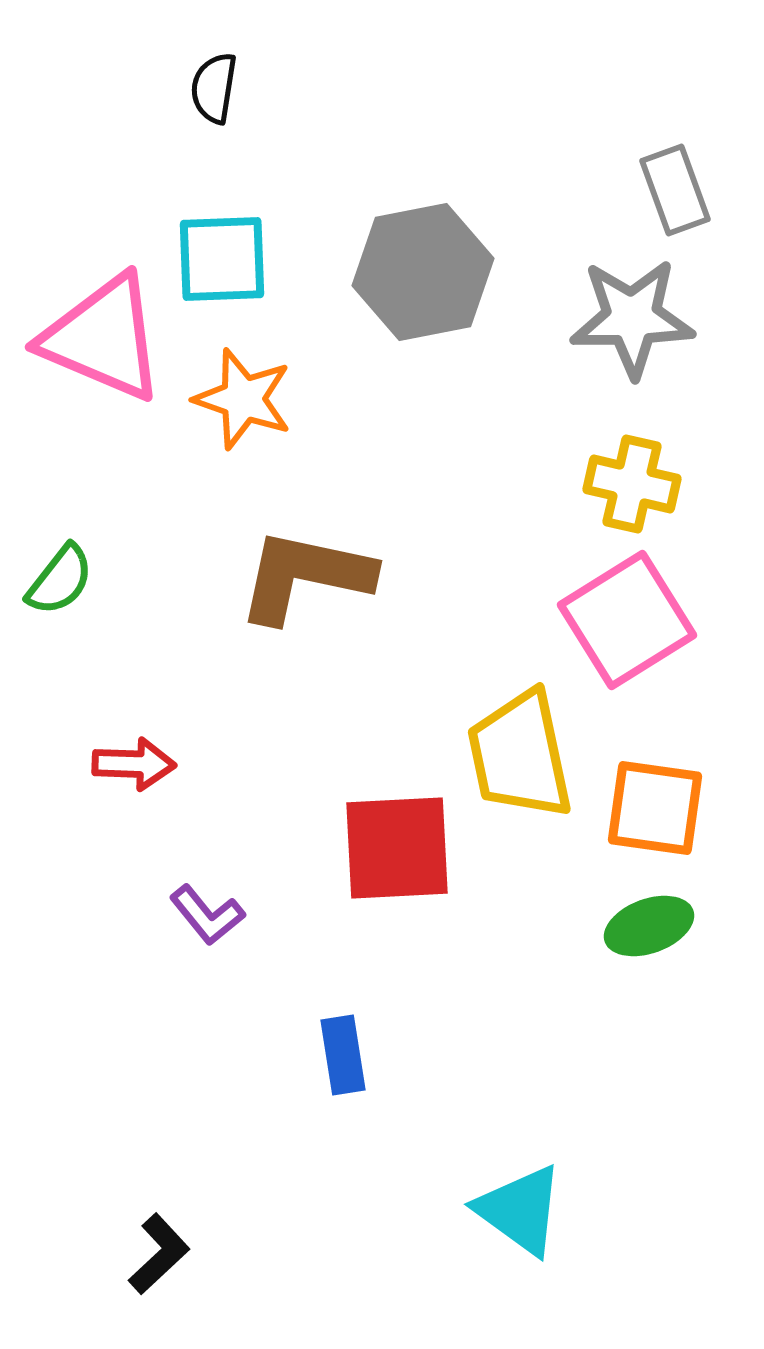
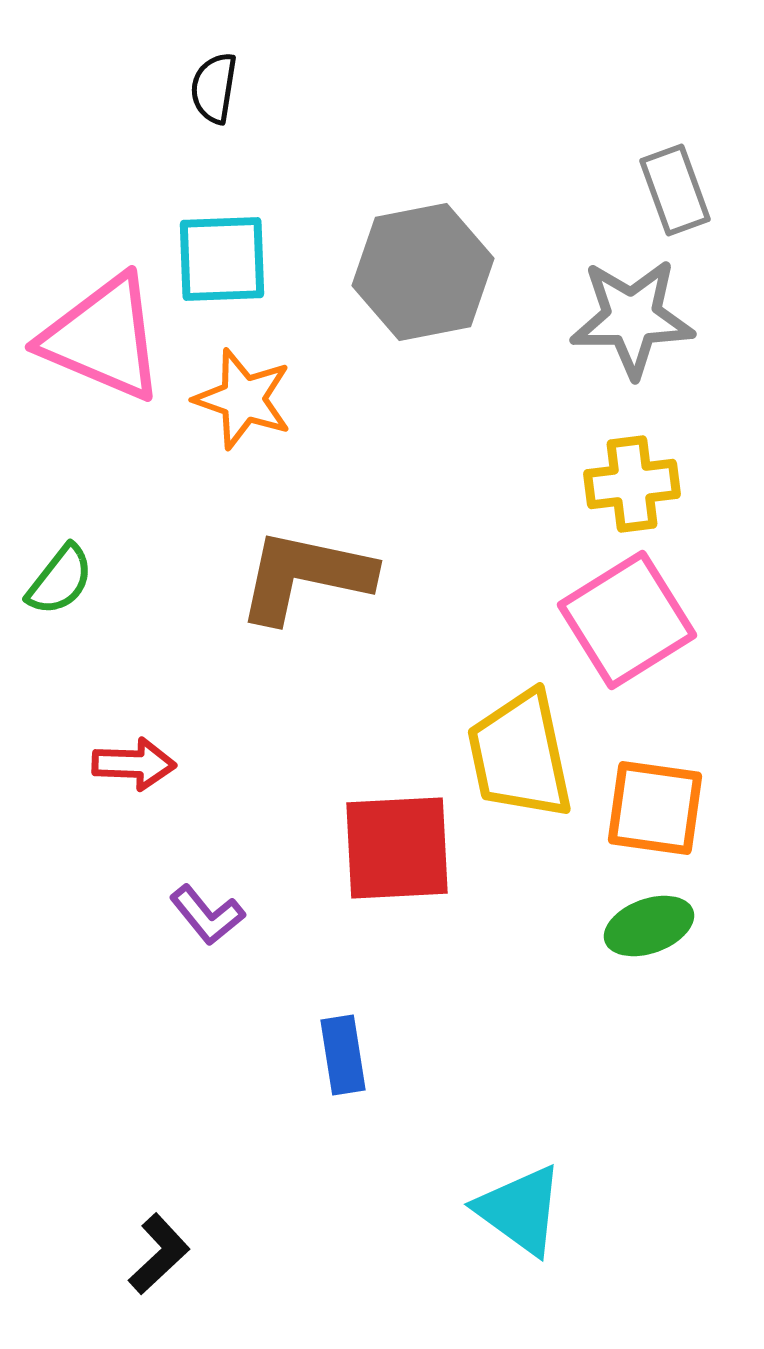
yellow cross: rotated 20 degrees counterclockwise
